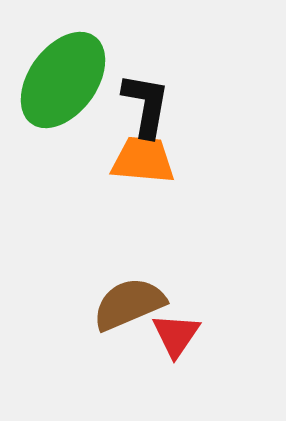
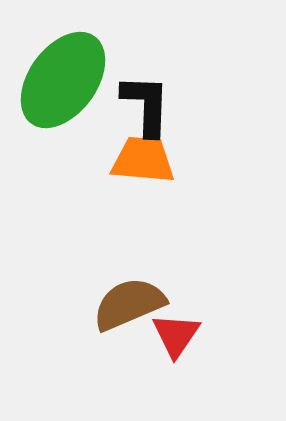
black L-shape: rotated 8 degrees counterclockwise
